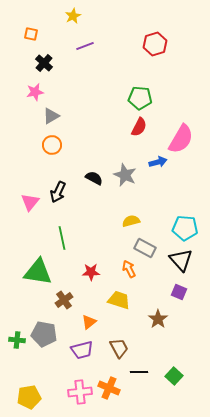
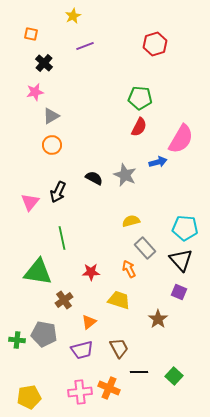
gray rectangle: rotated 20 degrees clockwise
